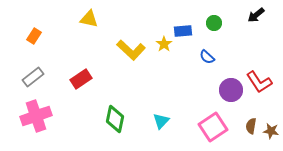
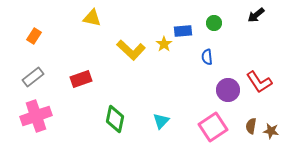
yellow triangle: moved 3 px right, 1 px up
blue semicircle: rotated 42 degrees clockwise
red rectangle: rotated 15 degrees clockwise
purple circle: moved 3 px left
